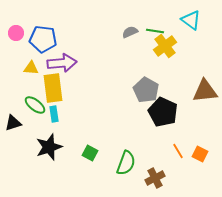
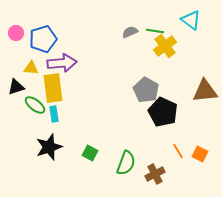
blue pentagon: rotated 24 degrees counterclockwise
black triangle: moved 3 px right, 36 px up
brown cross: moved 4 px up
